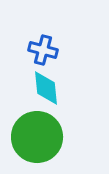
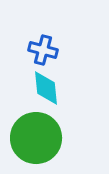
green circle: moved 1 px left, 1 px down
